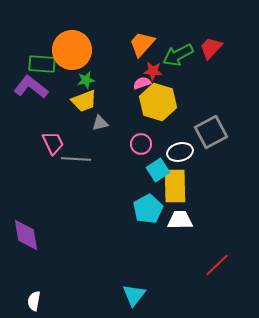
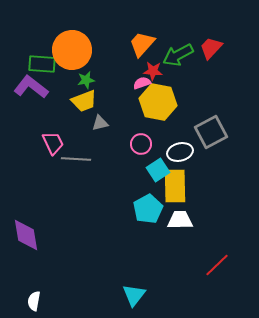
yellow hexagon: rotated 6 degrees counterclockwise
